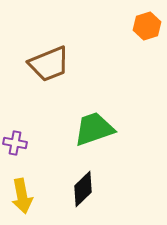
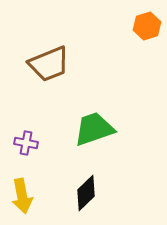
purple cross: moved 11 px right
black diamond: moved 3 px right, 4 px down
